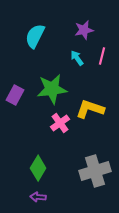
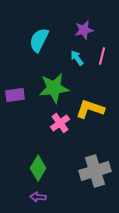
cyan semicircle: moved 4 px right, 4 px down
green star: moved 2 px right, 1 px up
purple rectangle: rotated 54 degrees clockwise
